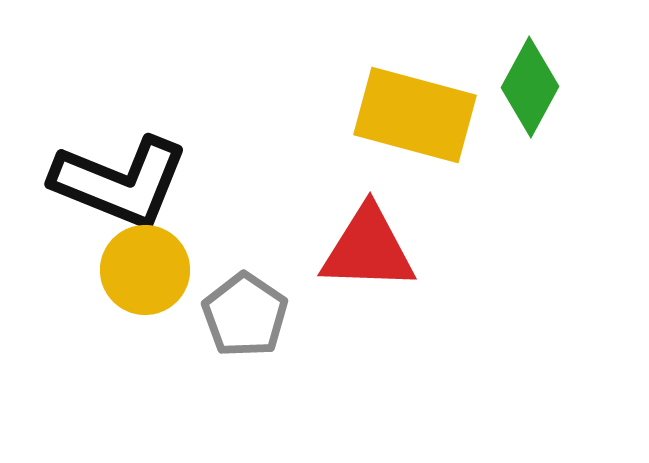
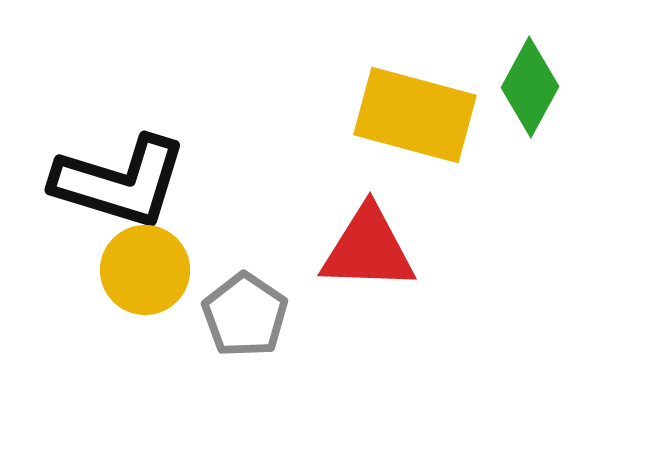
black L-shape: rotated 5 degrees counterclockwise
